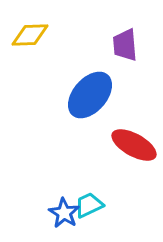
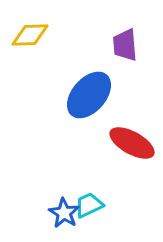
blue ellipse: moved 1 px left
red ellipse: moved 2 px left, 2 px up
